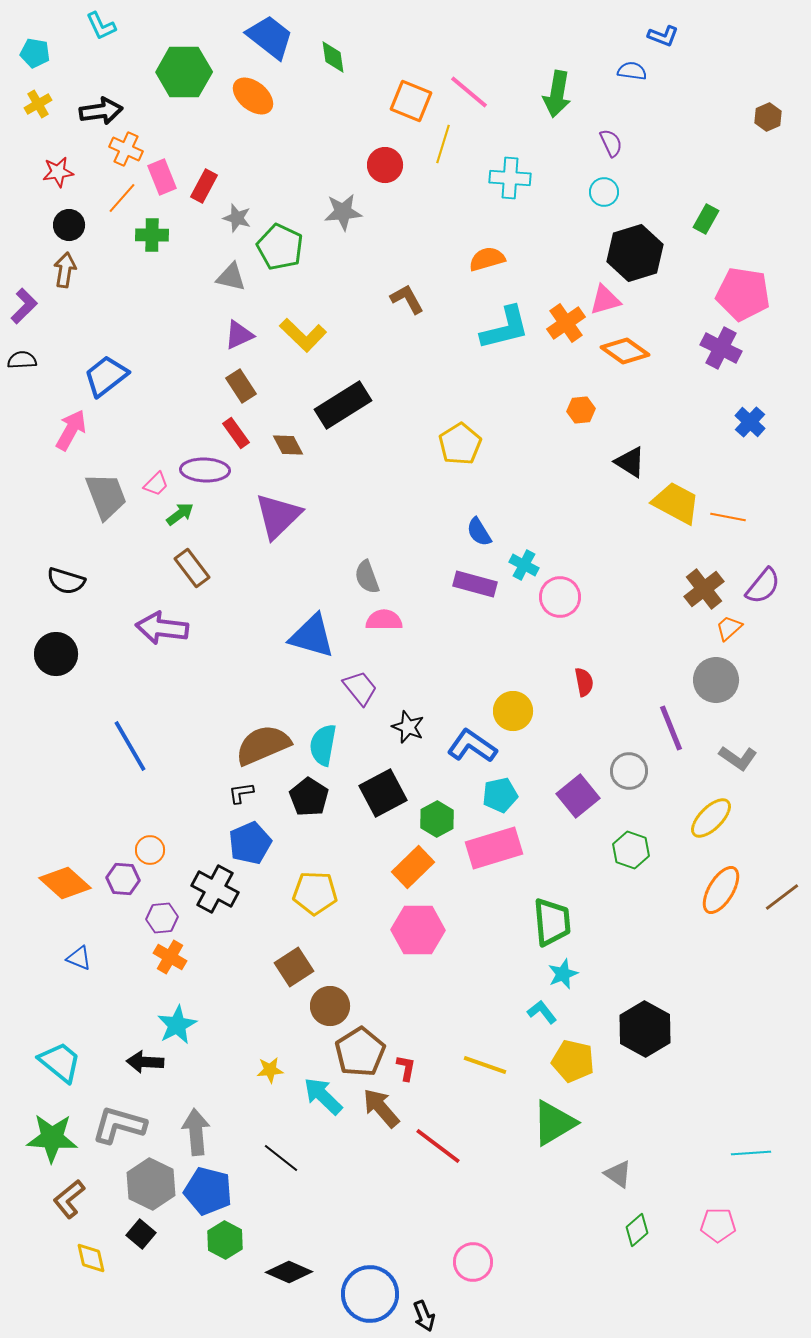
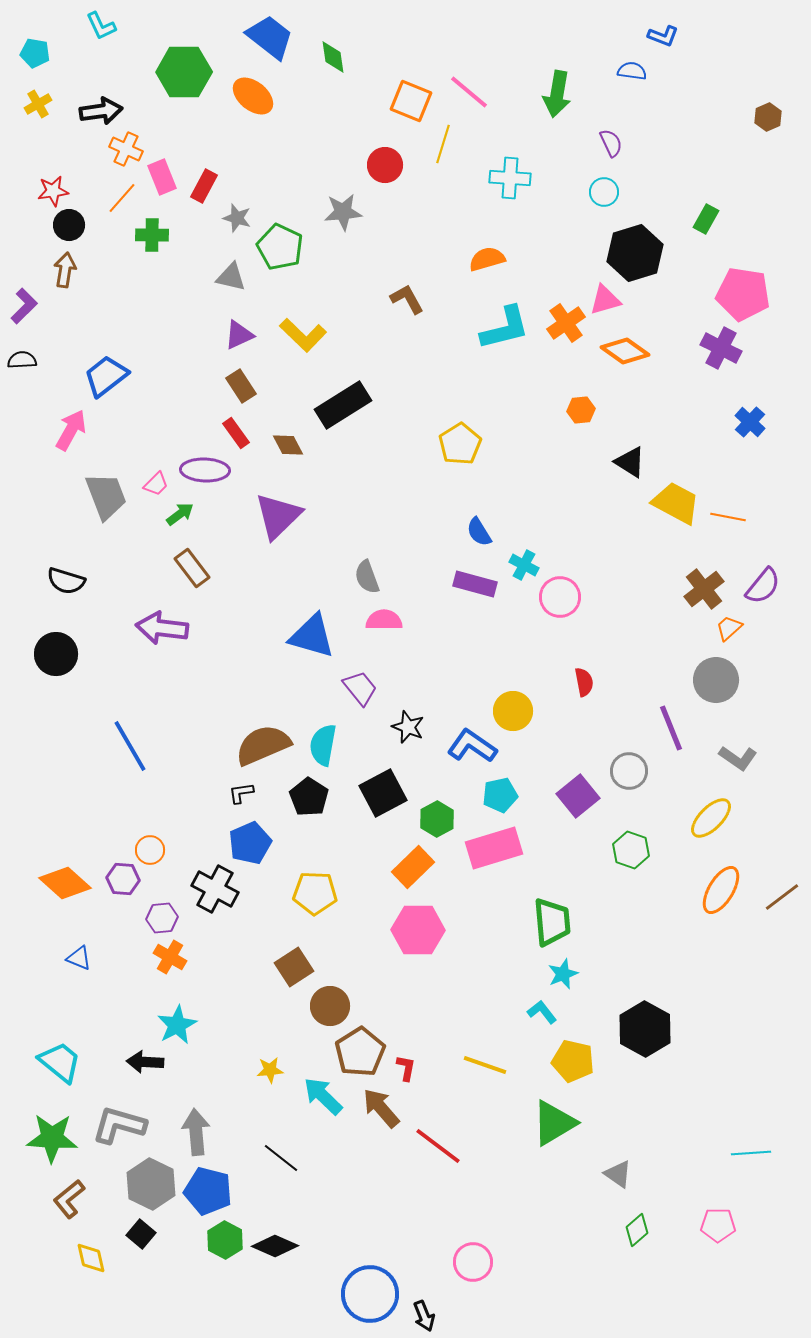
red star at (58, 172): moved 5 px left, 19 px down
black diamond at (289, 1272): moved 14 px left, 26 px up
